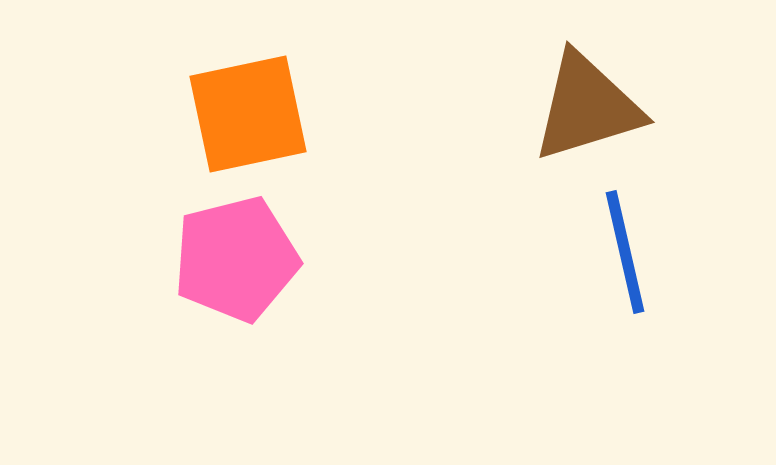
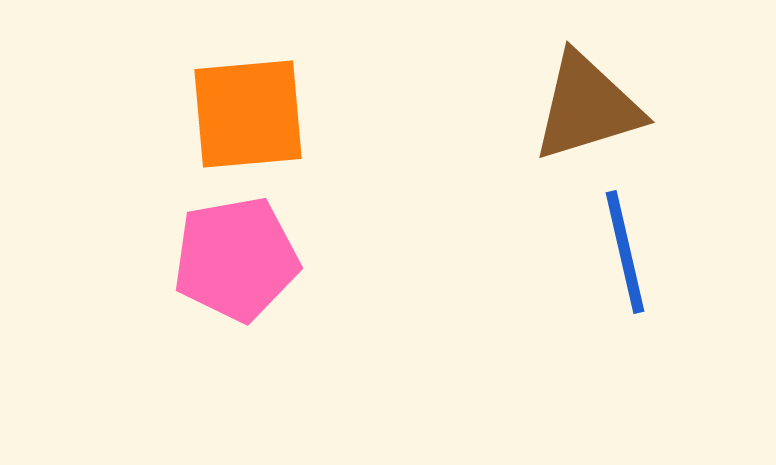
orange square: rotated 7 degrees clockwise
pink pentagon: rotated 4 degrees clockwise
